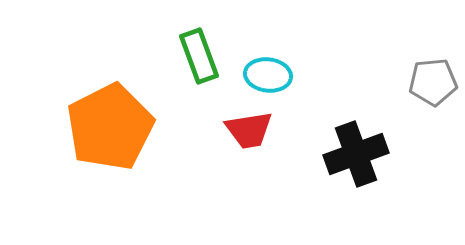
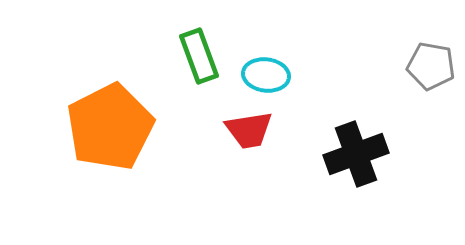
cyan ellipse: moved 2 px left
gray pentagon: moved 2 px left, 16 px up; rotated 15 degrees clockwise
